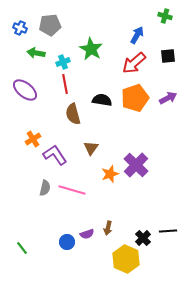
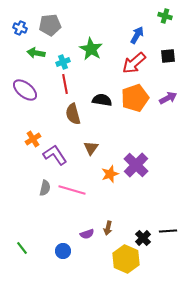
blue circle: moved 4 px left, 9 px down
